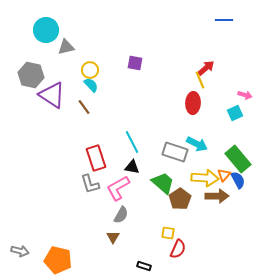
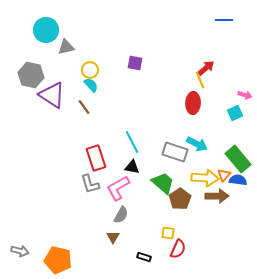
blue semicircle: rotated 54 degrees counterclockwise
black rectangle: moved 9 px up
